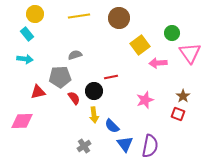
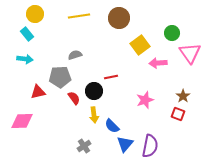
blue triangle: rotated 18 degrees clockwise
